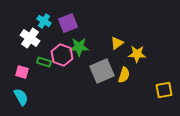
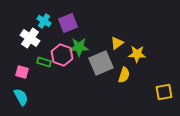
gray square: moved 1 px left, 8 px up
yellow square: moved 2 px down
